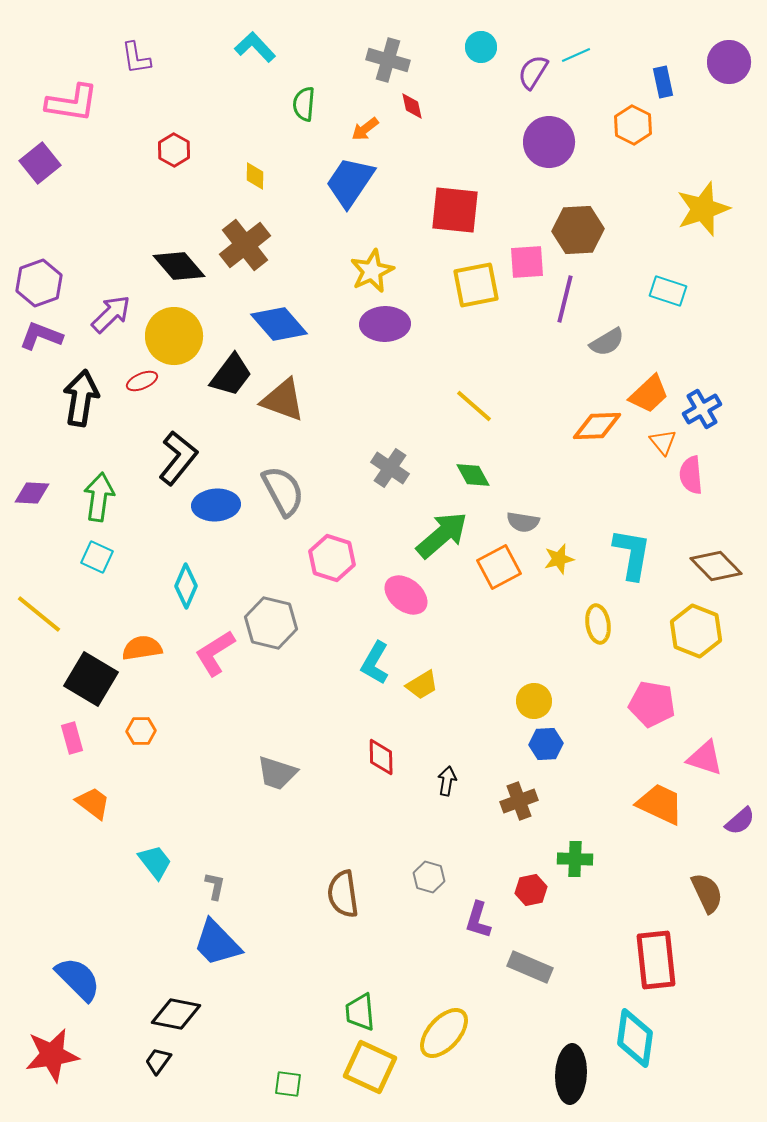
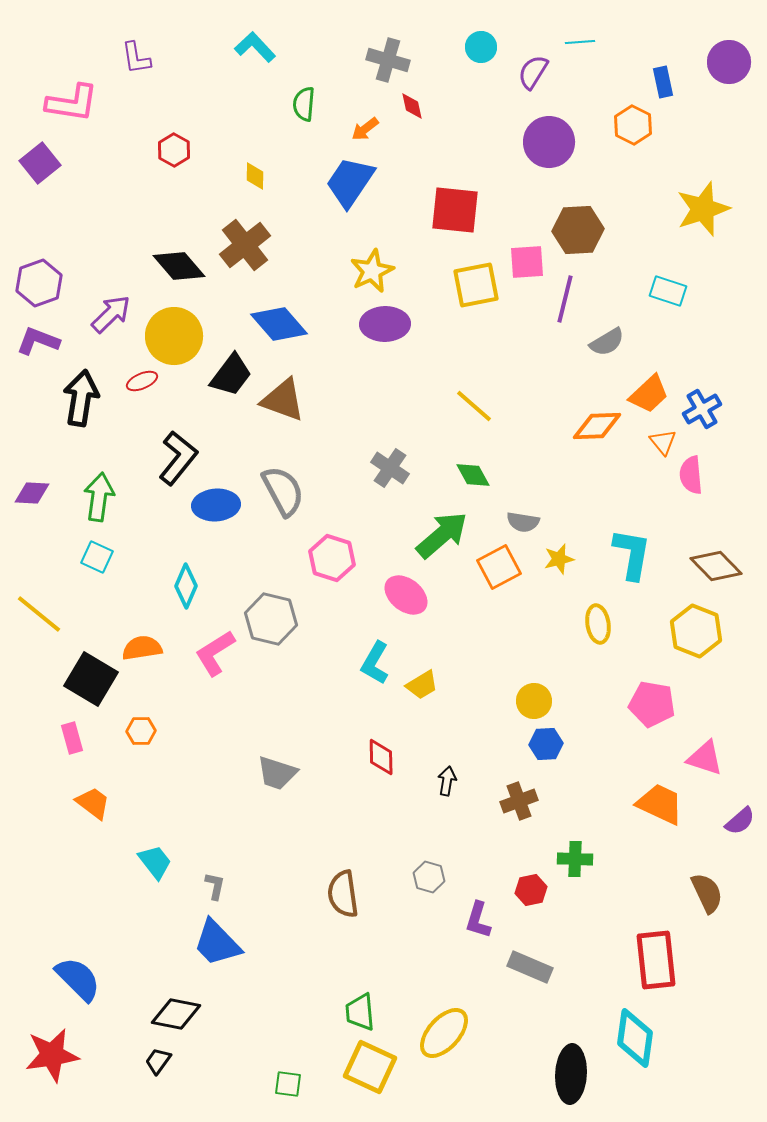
cyan line at (576, 55): moved 4 px right, 13 px up; rotated 20 degrees clockwise
purple L-shape at (41, 336): moved 3 px left, 5 px down
gray hexagon at (271, 623): moved 4 px up
